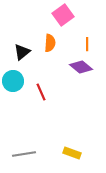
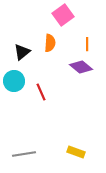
cyan circle: moved 1 px right
yellow rectangle: moved 4 px right, 1 px up
